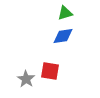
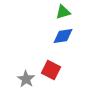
green triangle: moved 2 px left, 1 px up
red square: moved 1 px right, 1 px up; rotated 18 degrees clockwise
